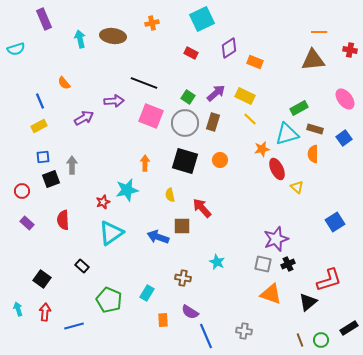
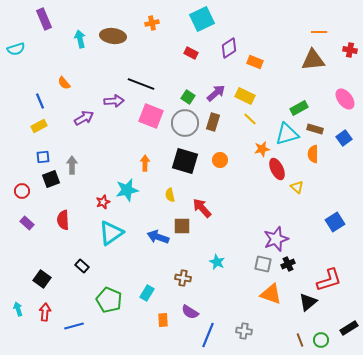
black line at (144, 83): moved 3 px left, 1 px down
blue line at (206, 336): moved 2 px right, 1 px up; rotated 45 degrees clockwise
